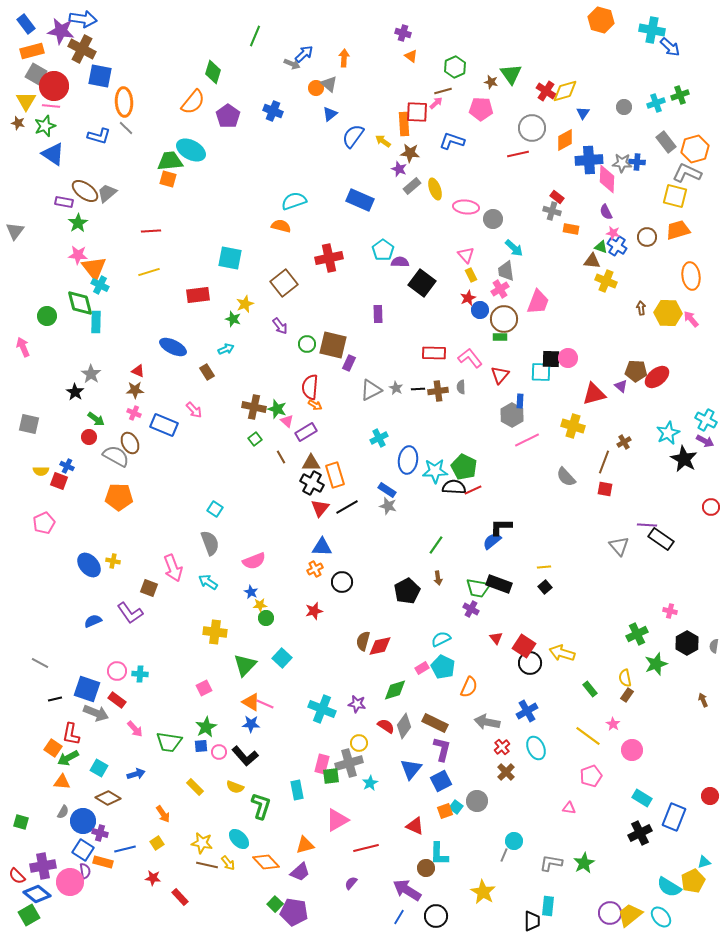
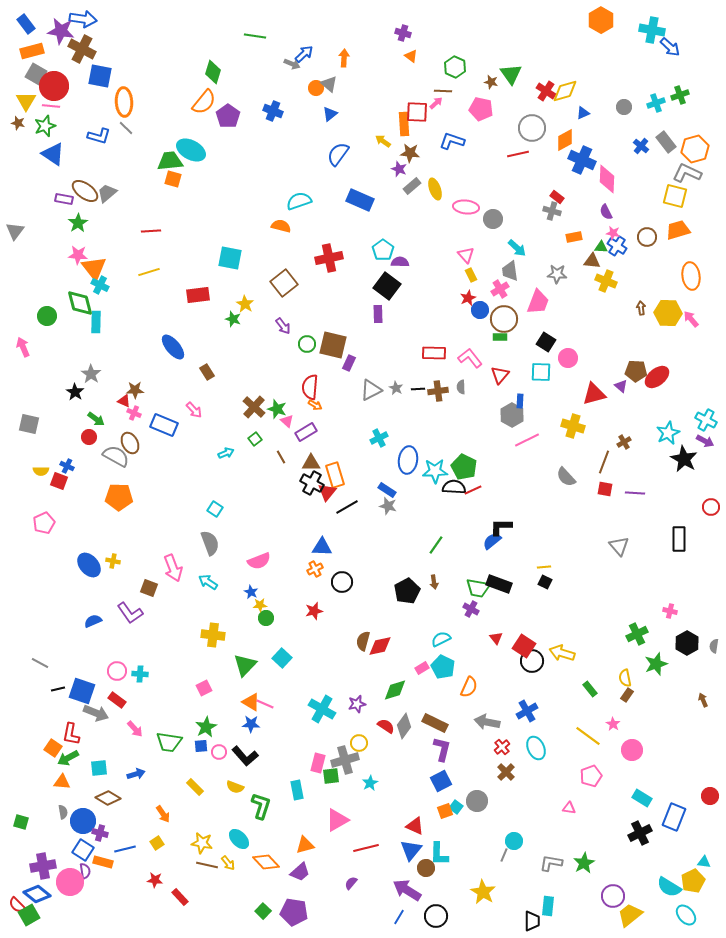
orange hexagon at (601, 20): rotated 15 degrees clockwise
green line at (255, 36): rotated 75 degrees clockwise
green hexagon at (455, 67): rotated 10 degrees counterclockwise
brown line at (443, 91): rotated 18 degrees clockwise
orange semicircle at (193, 102): moved 11 px right
pink pentagon at (481, 109): rotated 10 degrees clockwise
blue triangle at (583, 113): rotated 32 degrees clockwise
blue semicircle at (353, 136): moved 15 px left, 18 px down
blue cross at (589, 160): moved 7 px left; rotated 28 degrees clockwise
blue cross at (637, 162): moved 4 px right, 16 px up; rotated 35 degrees clockwise
gray star at (622, 163): moved 65 px left, 111 px down
orange square at (168, 179): moved 5 px right
cyan semicircle at (294, 201): moved 5 px right
purple rectangle at (64, 202): moved 3 px up
orange rectangle at (571, 229): moved 3 px right, 8 px down; rotated 21 degrees counterclockwise
green triangle at (601, 247): rotated 16 degrees counterclockwise
cyan arrow at (514, 248): moved 3 px right
gray trapezoid at (506, 271): moved 4 px right
black square at (422, 283): moved 35 px left, 3 px down
yellow star at (245, 304): rotated 18 degrees counterclockwise
purple arrow at (280, 326): moved 3 px right
blue ellipse at (173, 347): rotated 24 degrees clockwise
cyan arrow at (226, 349): moved 104 px down
black square at (551, 359): moved 5 px left, 17 px up; rotated 30 degrees clockwise
red triangle at (138, 371): moved 14 px left, 30 px down
brown cross at (254, 407): rotated 30 degrees clockwise
red triangle at (320, 508): moved 7 px right, 16 px up
purple line at (647, 525): moved 12 px left, 32 px up
black rectangle at (661, 539): moved 18 px right; rotated 55 degrees clockwise
pink semicircle at (254, 561): moved 5 px right
brown arrow at (438, 578): moved 4 px left, 4 px down
black square at (545, 587): moved 5 px up; rotated 24 degrees counterclockwise
yellow cross at (215, 632): moved 2 px left, 3 px down
black circle at (530, 663): moved 2 px right, 2 px up
blue square at (87, 689): moved 5 px left, 2 px down
black line at (55, 699): moved 3 px right, 10 px up
purple star at (357, 704): rotated 24 degrees counterclockwise
cyan cross at (322, 709): rotated 8 degrees clockwise
gray cross at (349, 763): moved 4 px left, 3 px up
pink rectangle at (322, 764): moved 4 px left, 1 px up
cyan square at (99, 768): rotated 36 degrees counterclockwise
blue triangle at (411, 769): moved 81 px down
gray semicircle at (63, 812): rotated 40 degrees counterclockwise
cyan triangle at (704, 862): rotated 24 degrees clockwise
red semicircle at (17, 876): moved 29 px down
red star at (153, 878): moved 2 px right, 2 px down
green square at (275, 904): moved 12 px left, 7 px down
purple circle at (610, 913): moved 3 px right, 17 px up
cyan ellipse at (661, 917): moved 25 px right, 2 px up
